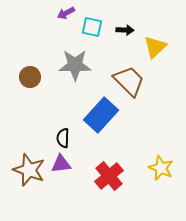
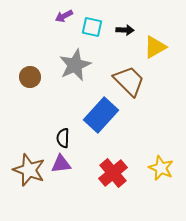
purple arrow: moved 2 px left, 3 px down
yellow triangle: rotated 15 degrees clockwise
gray star: rotated 24 degrees counterclockwise
red cross: moved 4 px right, 3 px up
